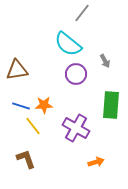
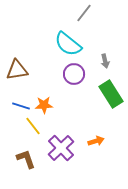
gray line: moved 2 px right
gray arrow: rotated 16 degrees clockwise
purple circle: moved 2 px left
green rectangle: moved 11 px up; rotated 36 degrees counterclockwise
purple cross: moved 15 px left, 20 px down; rotated 16 degrees clockwise
orange arrow: moved 21 px up
